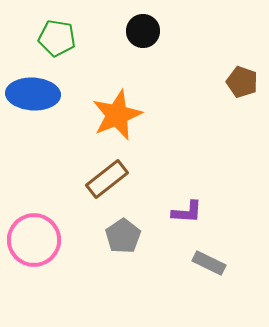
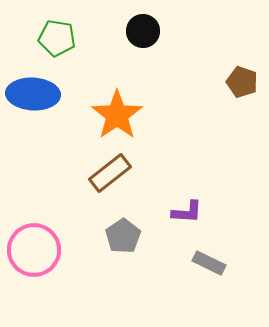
orange star: rotated 12 degrees counterclockwise
brown rectangle: moved 3 px right, 6 px up
pink circle: moved 10 px down
